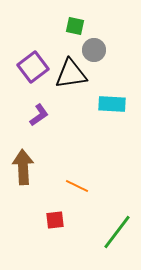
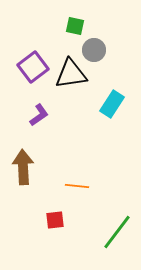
cyan rectangle: rotated 60 degrees counterclockwise
orange line: rotated 20 degrees counterclockwise
